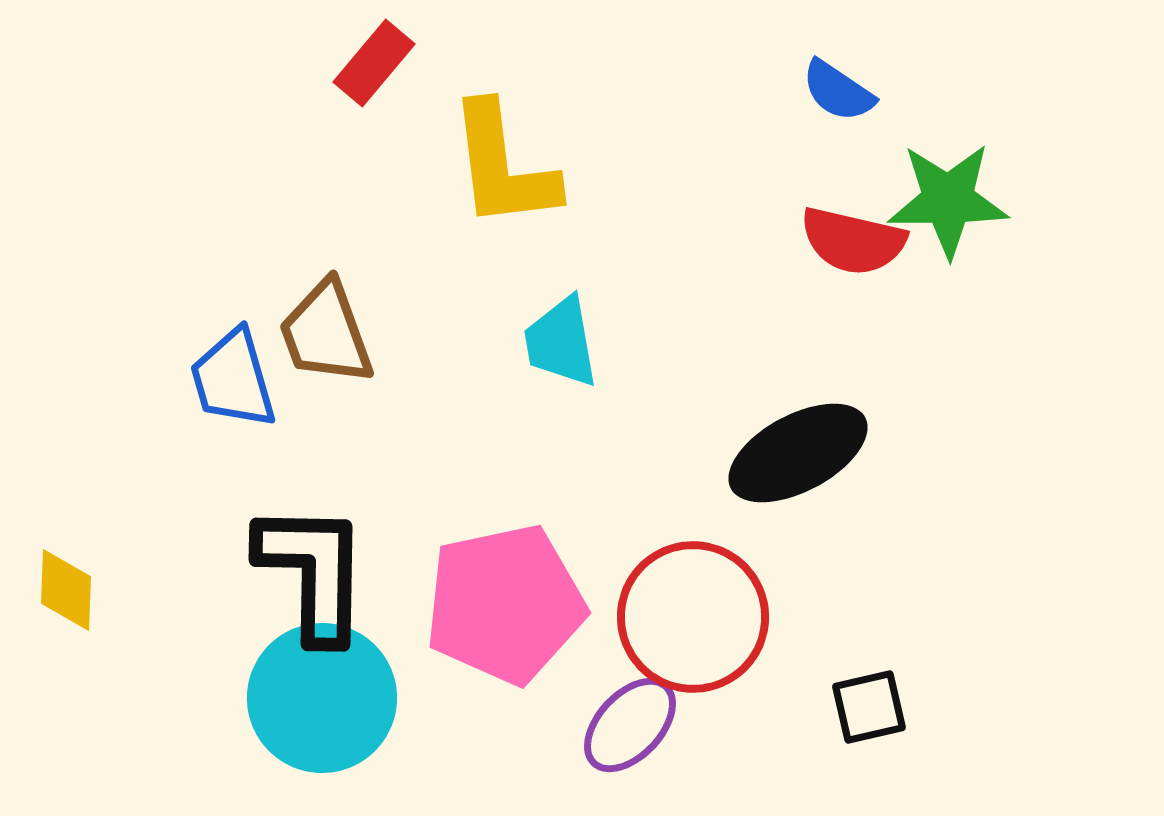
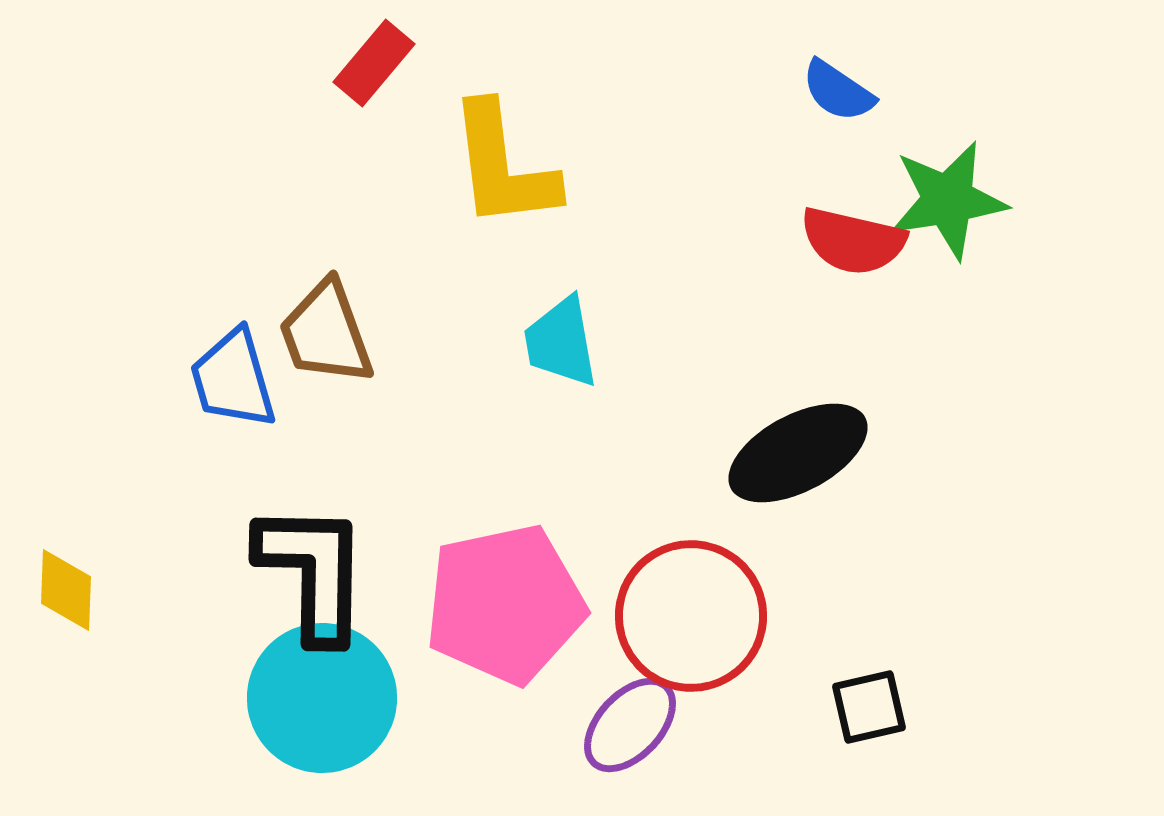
green star: rotated 9 degrees counterclockwise
red circle: moved 2 px left, 1 px up
